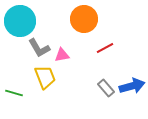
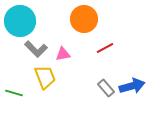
gray L-shape: moved 3 px left, 1 px down; rotated 15 degrees counterclockwise
pink triangle: moved 1 px right, 1 px up
